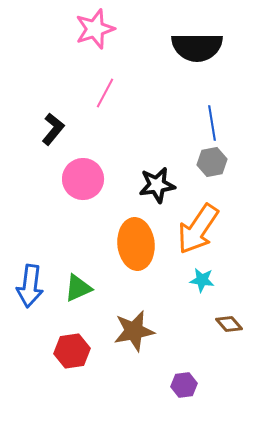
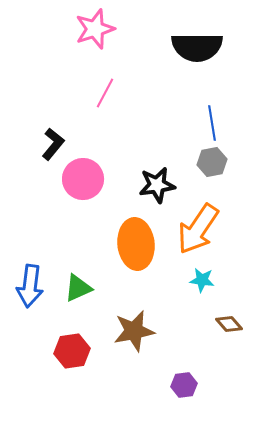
black L-shape: moved 15 px down
